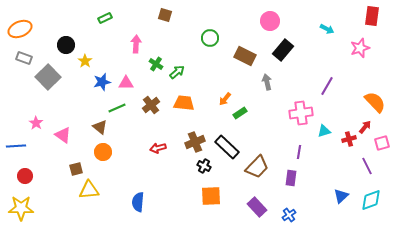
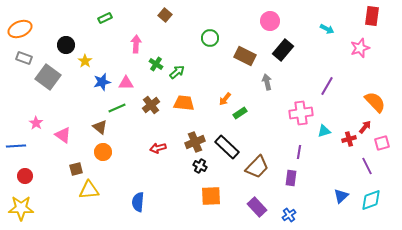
brown square at (165, 15): rotated 24 degrees clockwise
gray square at (48, 77): rotated 10 degrees counterclockwise
black cross at (204, 166): moved 4 px left
